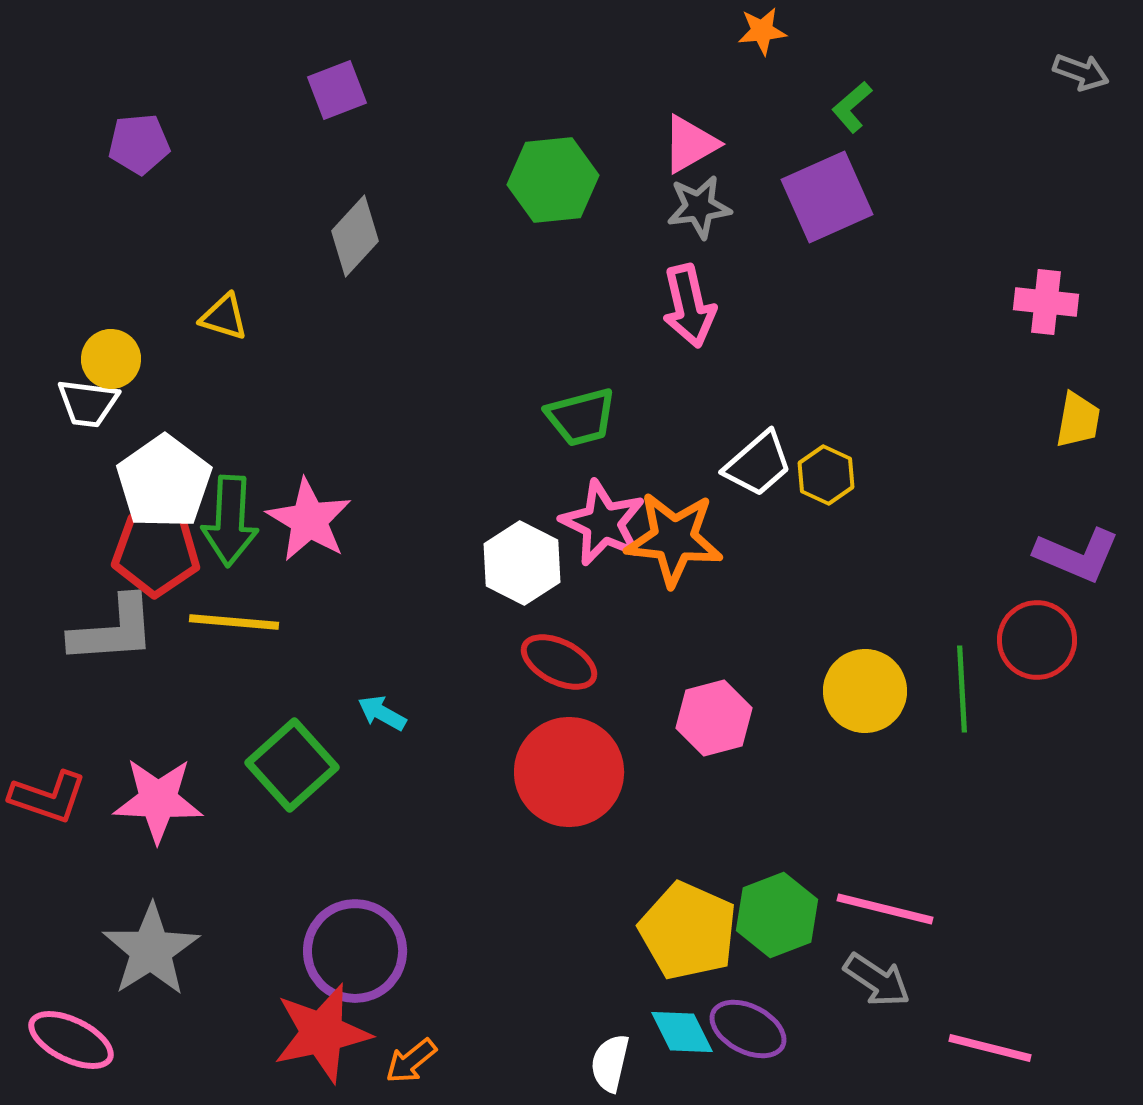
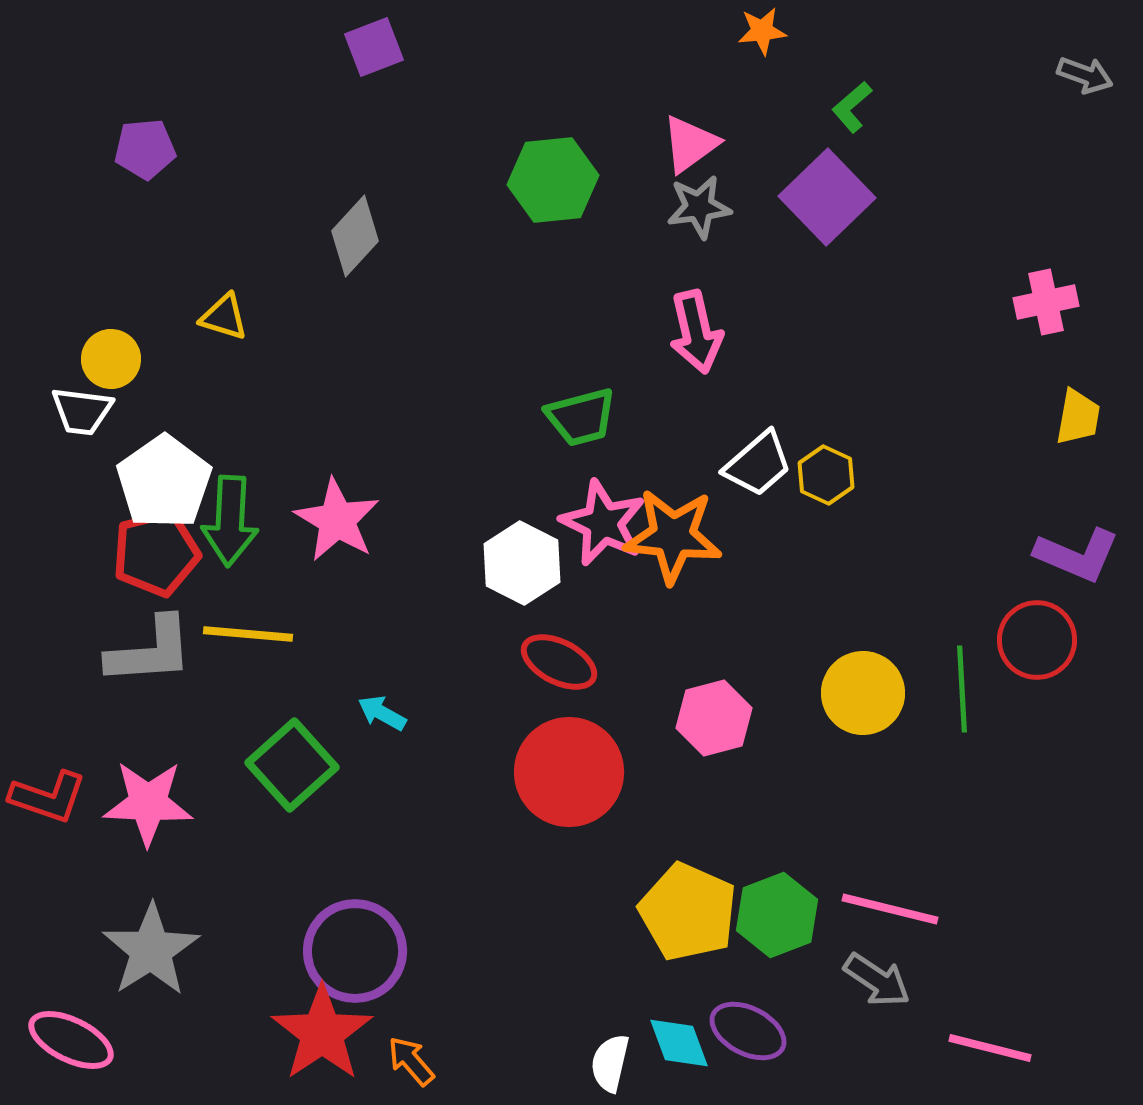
gray arrow at (1081, 72): moved 4 px right, 3 px down
purple square at (337, 90): moved 37 px right, 43 px up
purple pentagon at (139, 144): moved 6 px right, 5 px down
pink triangle at (690, 144): rotated 6 degrees counterclockwise
purple square at (827, 197): rotated 20 degrees counterclockwise
pink cross at (1046, 302): rotated 18 degrees counterclockwise
pink arrow at (689, 306): moved 7 px right, 26 px down
white trapezoid at (88, 403): moved 6 px left, 8 px down
yellow trapezoid at (1078, 420): moved 3 px up
pink star at (309, 520): moved 28 px right
orange star at (674, 539): moved 1 px left, 3 px up
red pentagon at (156, 553): rotated 16 degrees counterclockwise
yellow line at (234, 622): moved 14 px right, 12 px down
gray L-shape at (113, 630): moved 37 px right, 21 px down
yellow circle at (865, 691): moved 2 px left, 2 px down
pink star at (158, 800): moved 10 px left, 3 px down
pink line at (885, 909): moved 5 px right
yellow pentagon at (688, 931): moved 19 px up
purple ellipse at (748, 1029): moved 2 px down
cyan diamond at (682, 1032): moved 3 px left, 11 px down; rotated 6 degrees clockwise
red star at (322, 1033): rotated 22 degrees counterclockwise
orange arrow at (411, 1061): rotated 88 degrees clockwise
